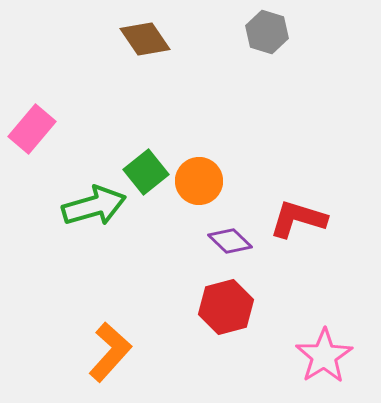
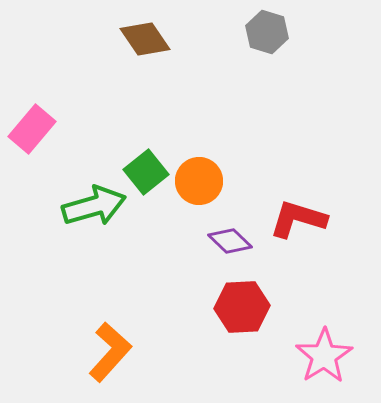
red hexagon: moved 16 px right; rotated 12 degrees clockwise
